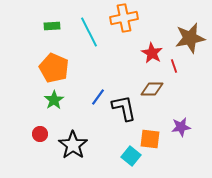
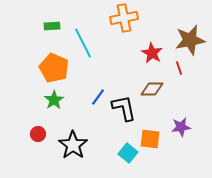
cyan line: moved 6 px left, 11 px down
brown star: moved 2 px down
red line: moved 5 px right, 2 px down
red circle: moved 2 px left
cyan square: moved 3 px left, 3 px up
